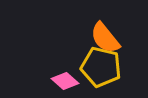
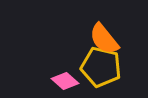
orange semicircle: moved 1 px left, 1 px down
